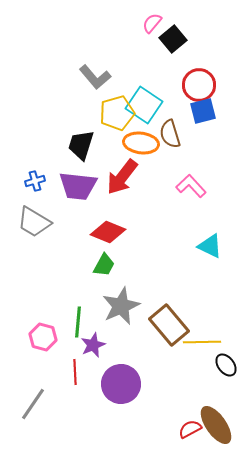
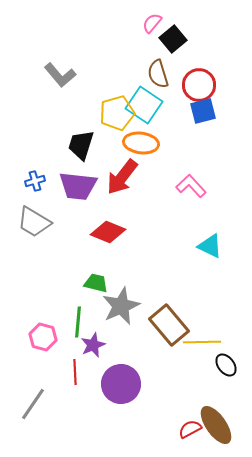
gray L-shape: moved 35 px left, 2 px up
brown semicircle: moved 12 px left, 60 px up
green trapezoid: moved 8 px left, 18 px down; rotated 105 degrees counterclockwise
